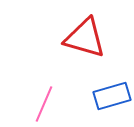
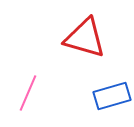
pink line: moved 16 px left, 11 px up
